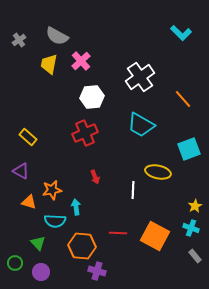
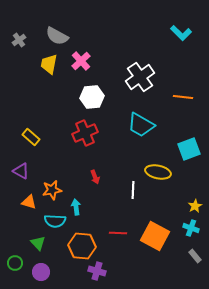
orange line: moved 2 px up; rotated 42 degrees counterclockwise
yellow rectangle: moved 3 px right
